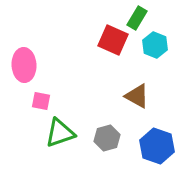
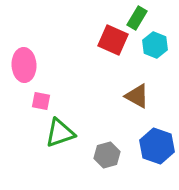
gray hexagon: moved 17 px down
